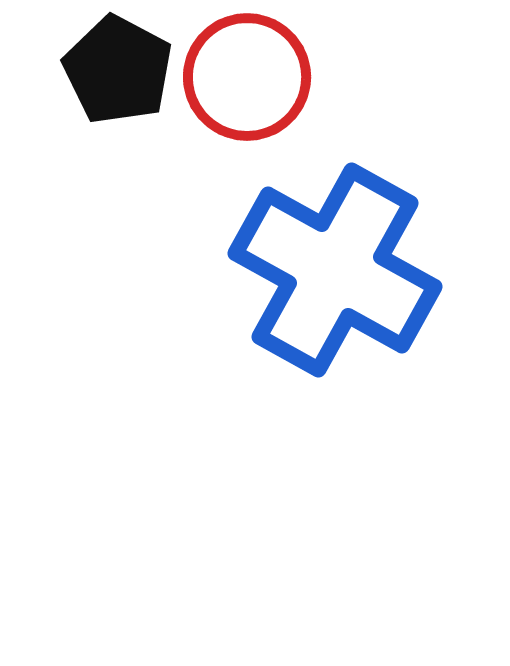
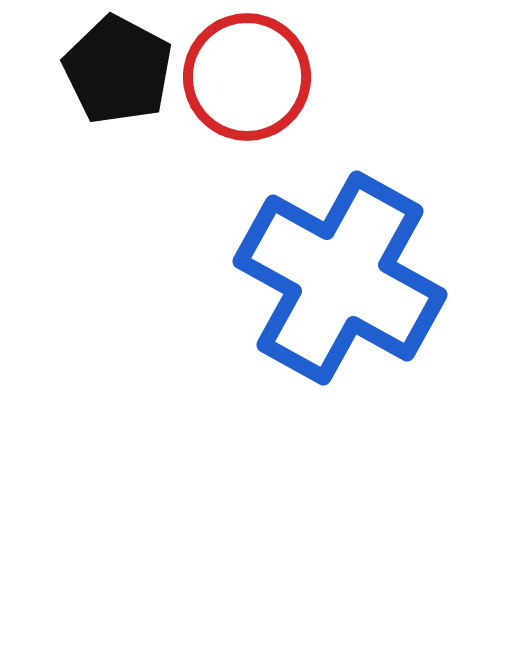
blue cross: moved 5 px right, 8 px down
